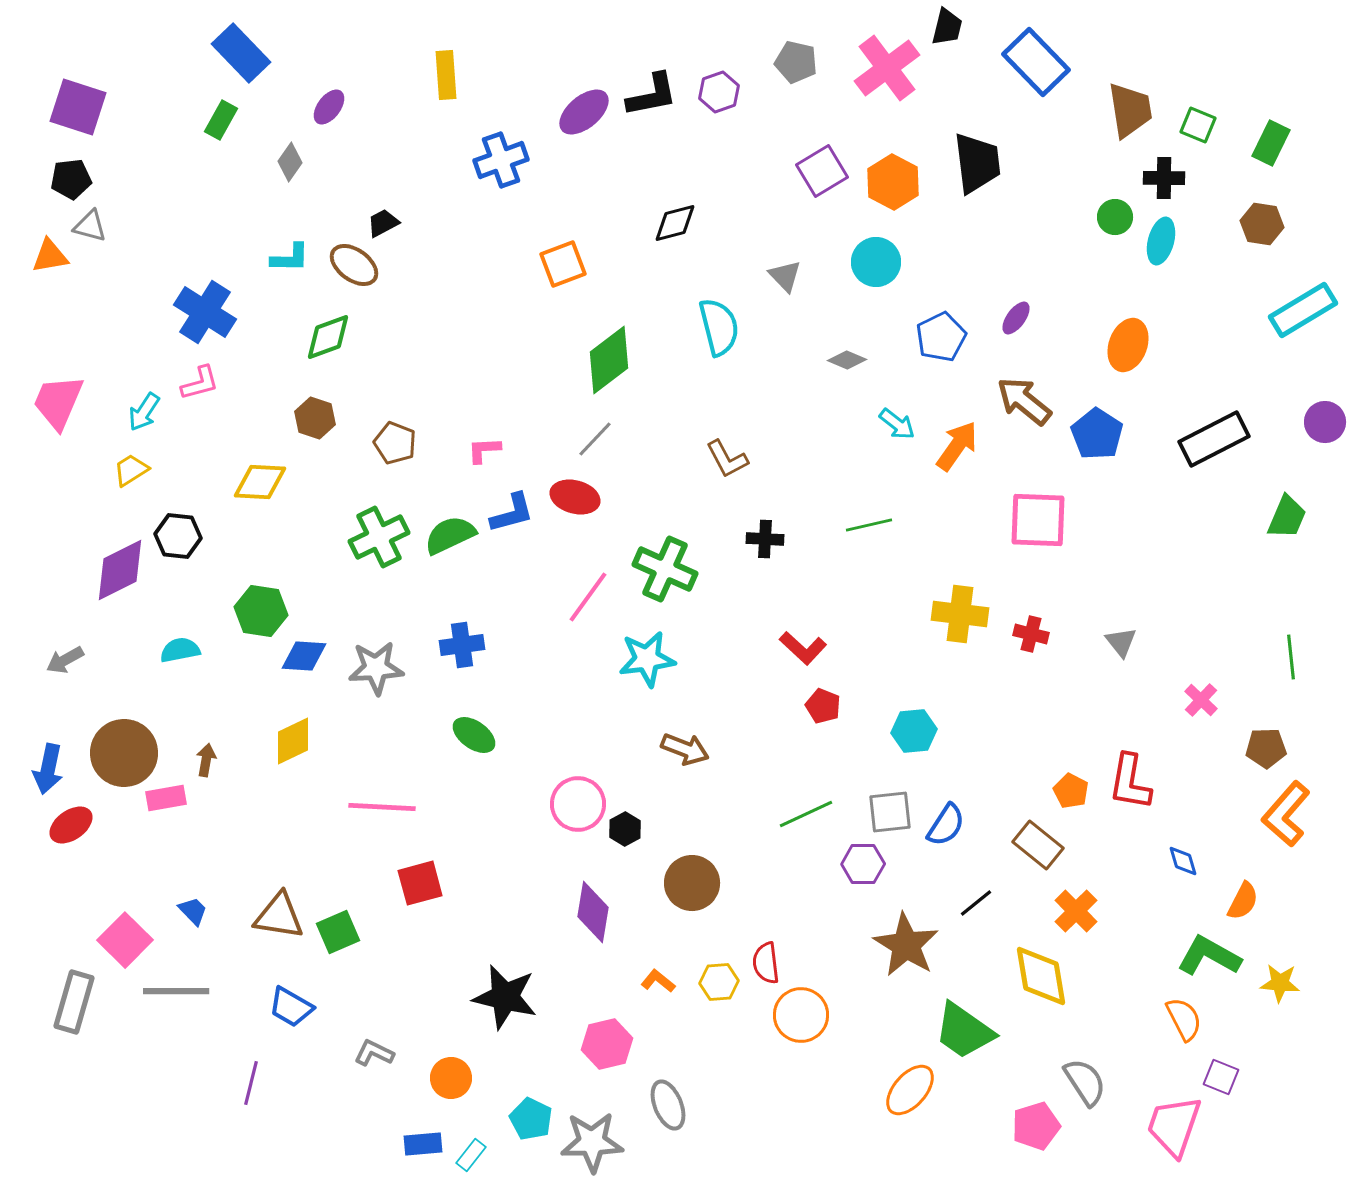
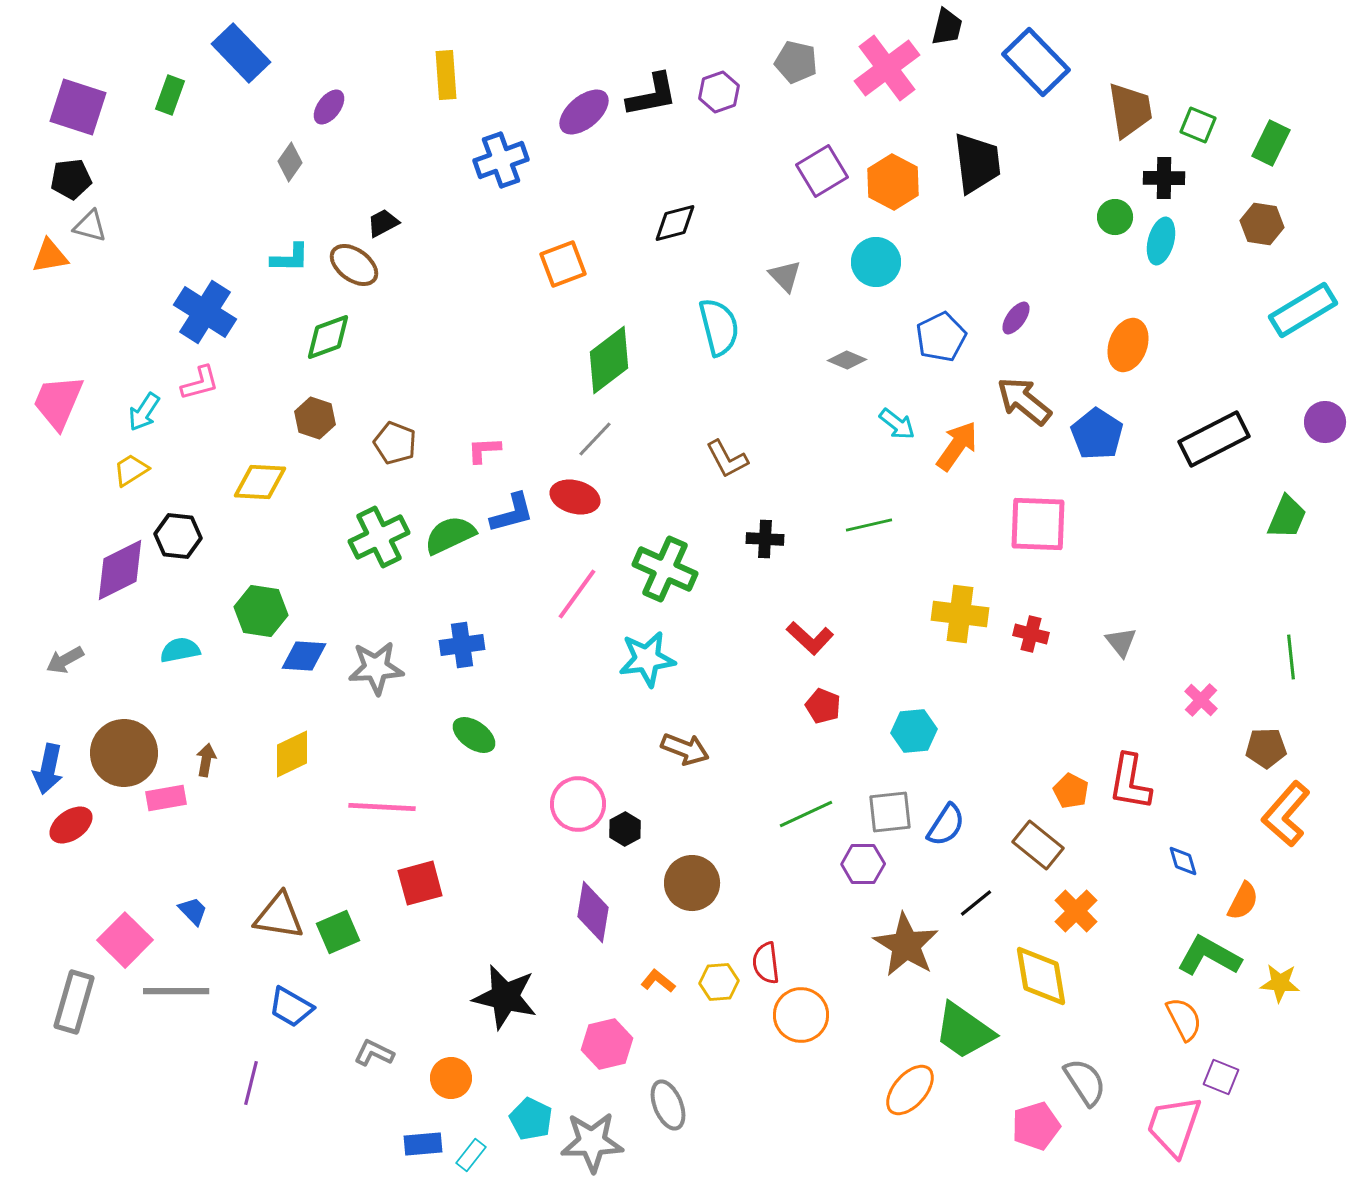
green rectangle at (221, 120): moved 51 px left, 25 px up; rotated 9 degrees counterclockwise
pink square at (1038, 520): moved 4 px down
pink line at (588, 597): moved 11 px left, 3 px up
red L-shape at (803, 648): moved 7 px right, 10 px up
yellow diamond at (293, 741): moved 1 px left, 13 px down
